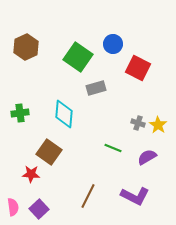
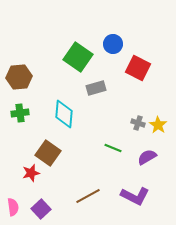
brown hexagon: moved 7 px left, 30 px down; rotated 20 degrees clockwise
brown square: moved 1 px left, 1 px down
red star: moved 1 px up; rotated 18 degrees counterclockwise
brown line: rotated 35 degrees clockwise
purple square: moved 2 px right
